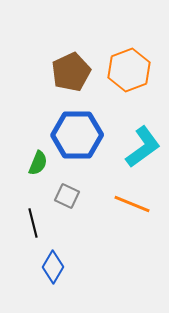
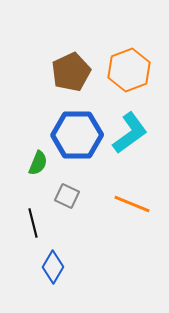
cyan L-shape: moved 13 px left, 14 px up
